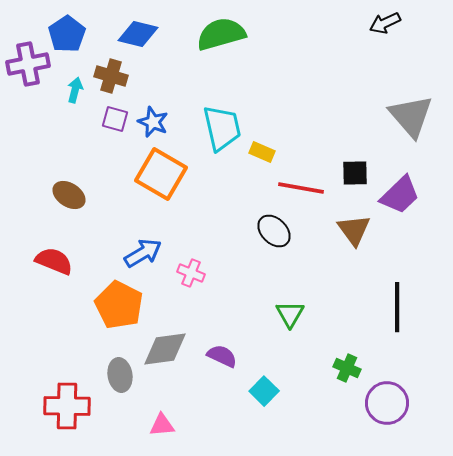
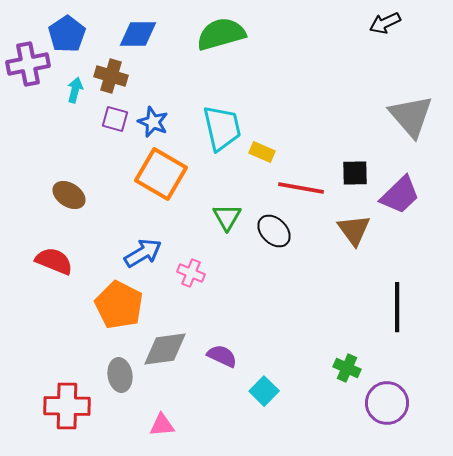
blue diamond: rotated 15 degrees counterclockwise
green triangle: moved 63 px left, 97 px up
